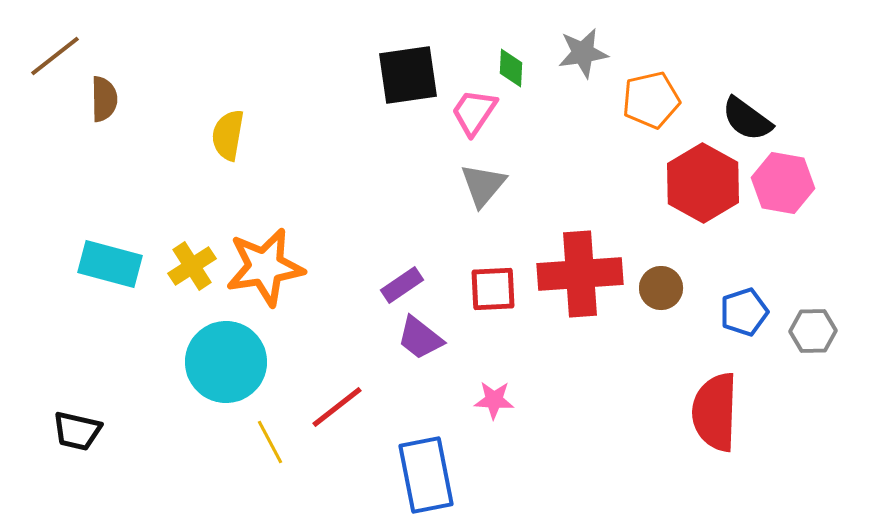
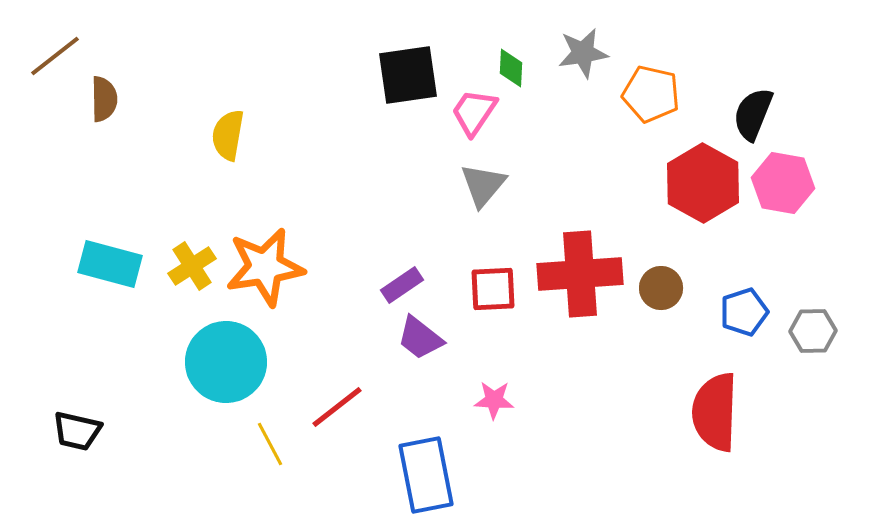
orange pentagon: moved 6 px up; rotated 26 degrees clockwise
black semicircle: moved 6 px right, 5 px up; rotated 76 degrees clockwise
yellow line: moved 2 px down
